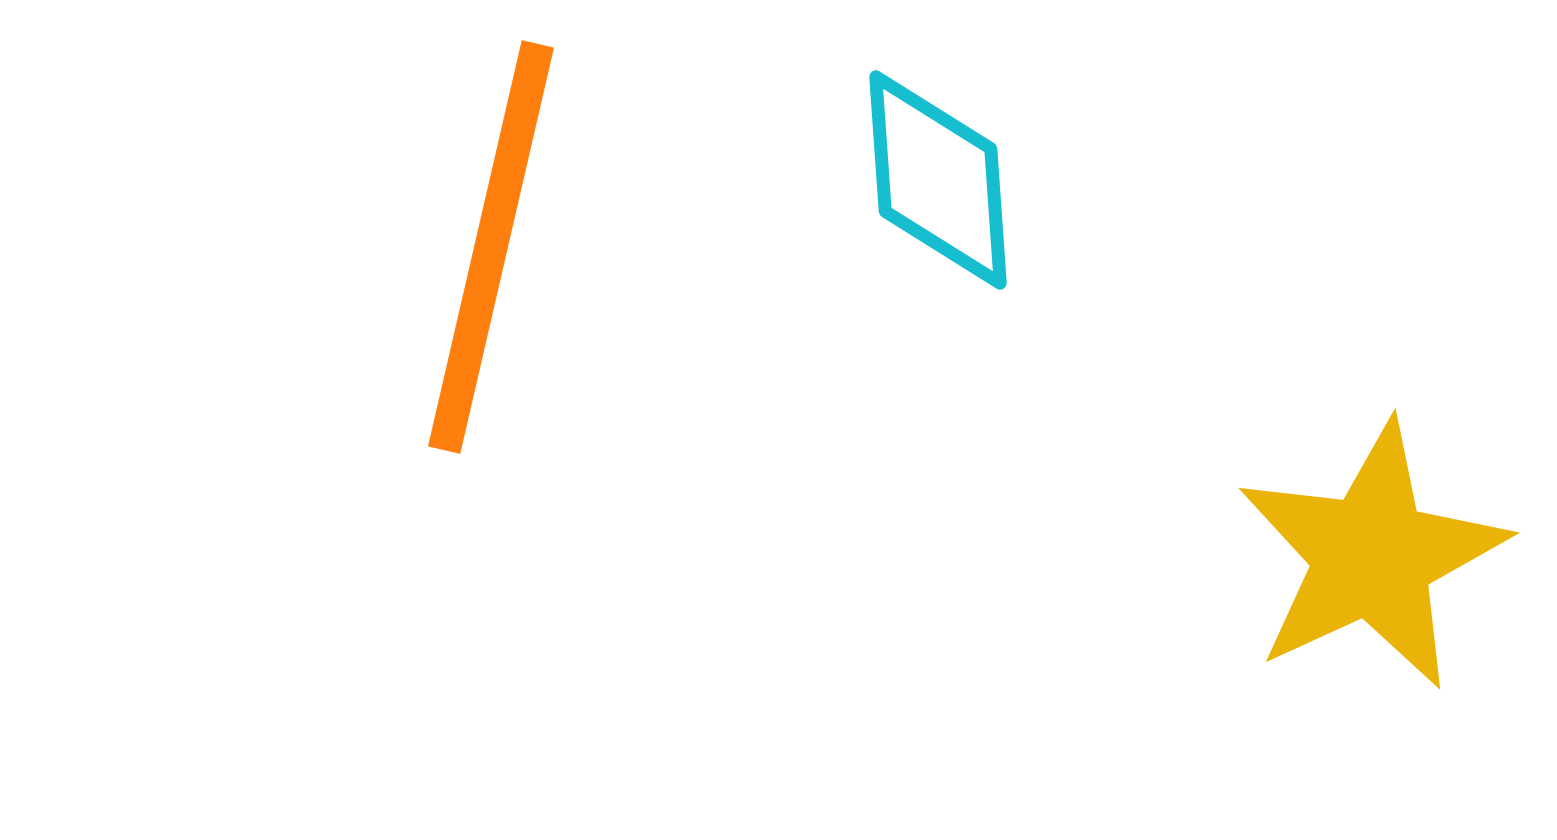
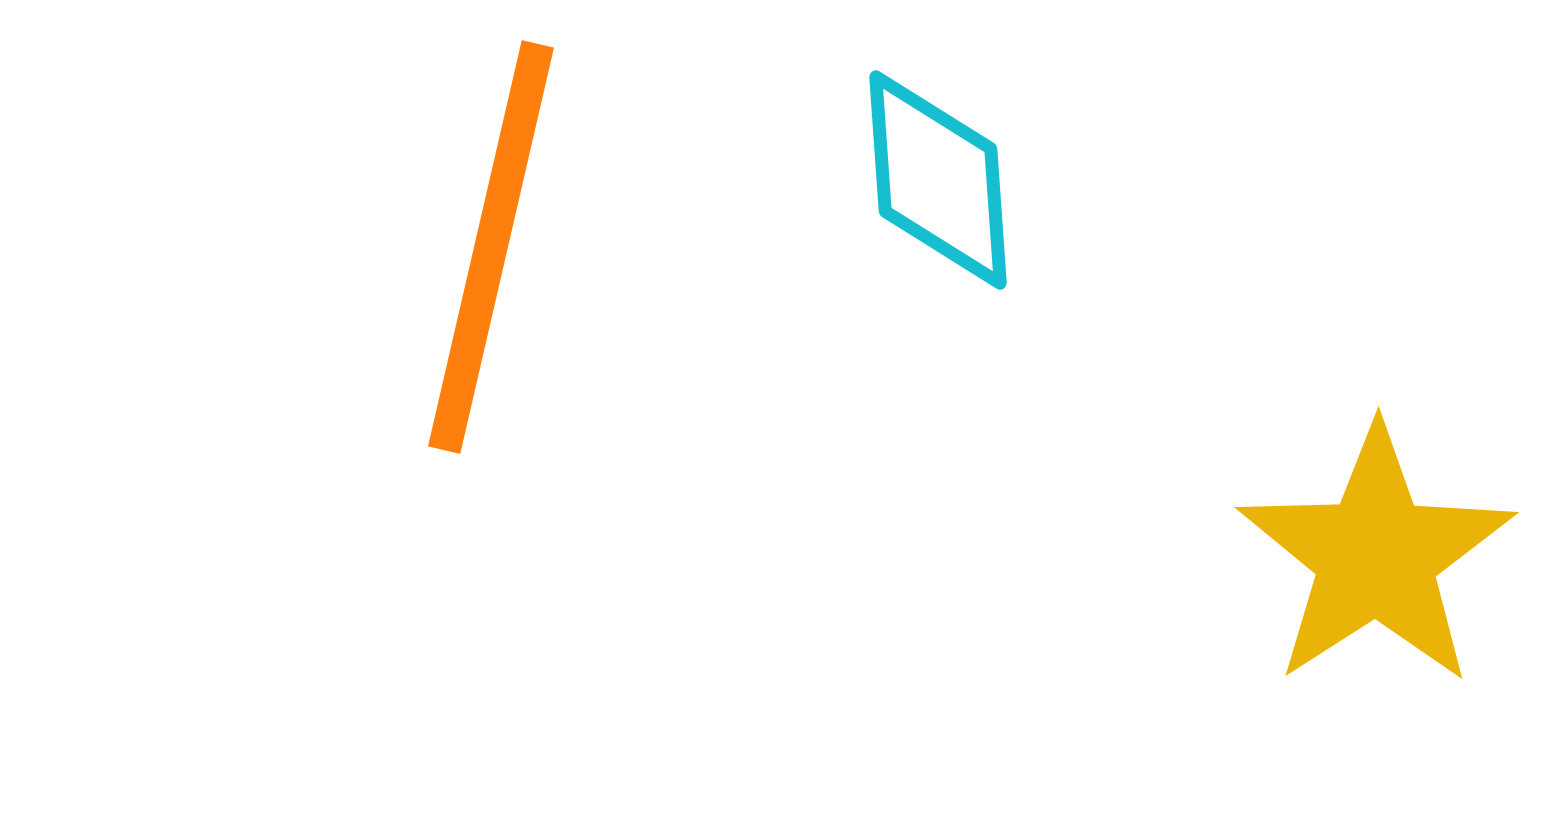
yellow star: moved 4 px right; rotated 8 degrees counterclockwise
